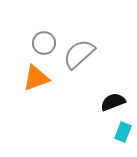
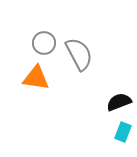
gray semicircle: rotated 104 degrees clockwise
orange triangle: rotated 28 degrees clockwise
black semicircle: moved 6 px right
